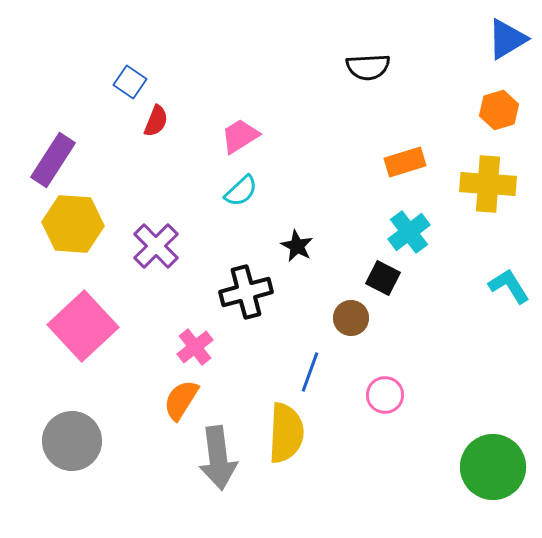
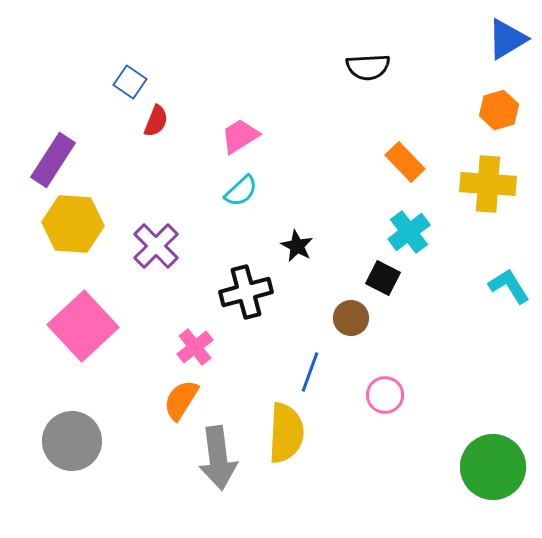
orange rectangle: rotated 63 degrees clockwise
